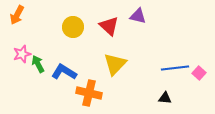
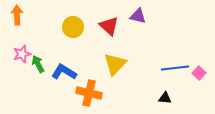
orange arrow: rotated 150 degrees clockwise
